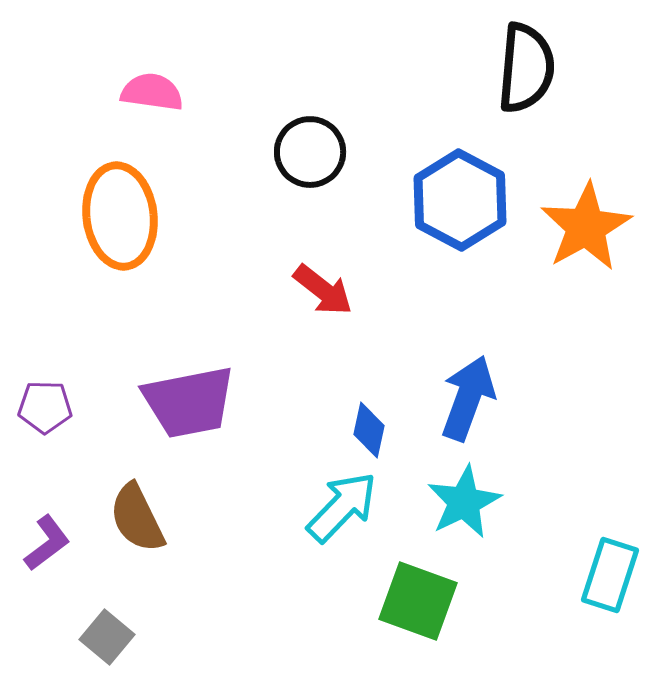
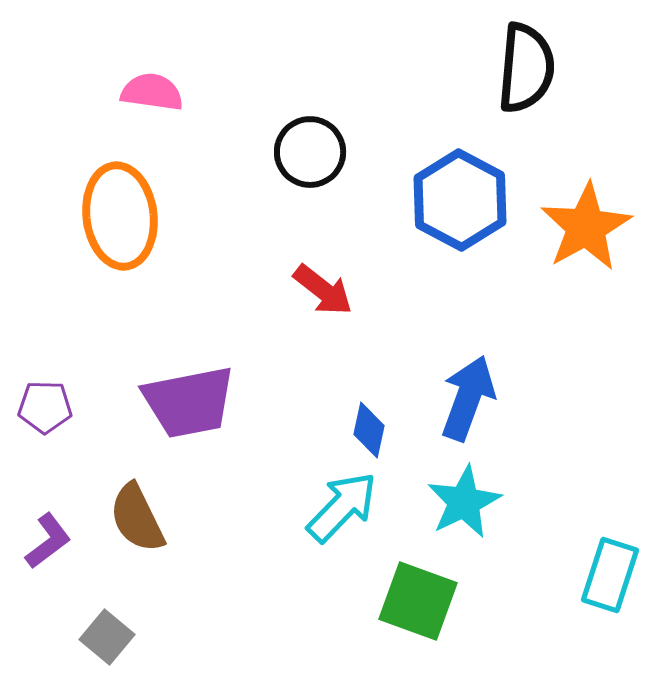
purple L-shape: moved 1 px right, 2 px up
